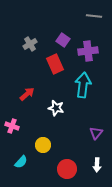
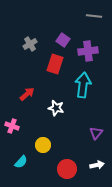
red rectangle: rotated 42 degrees clockwise
white arrow: rotated 104 degrees counterclockwise
